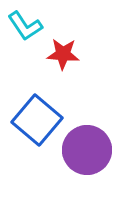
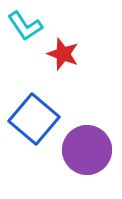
red star: rotated 16 degrees clockwise
blue square: moved 3 px left, 1 px up
